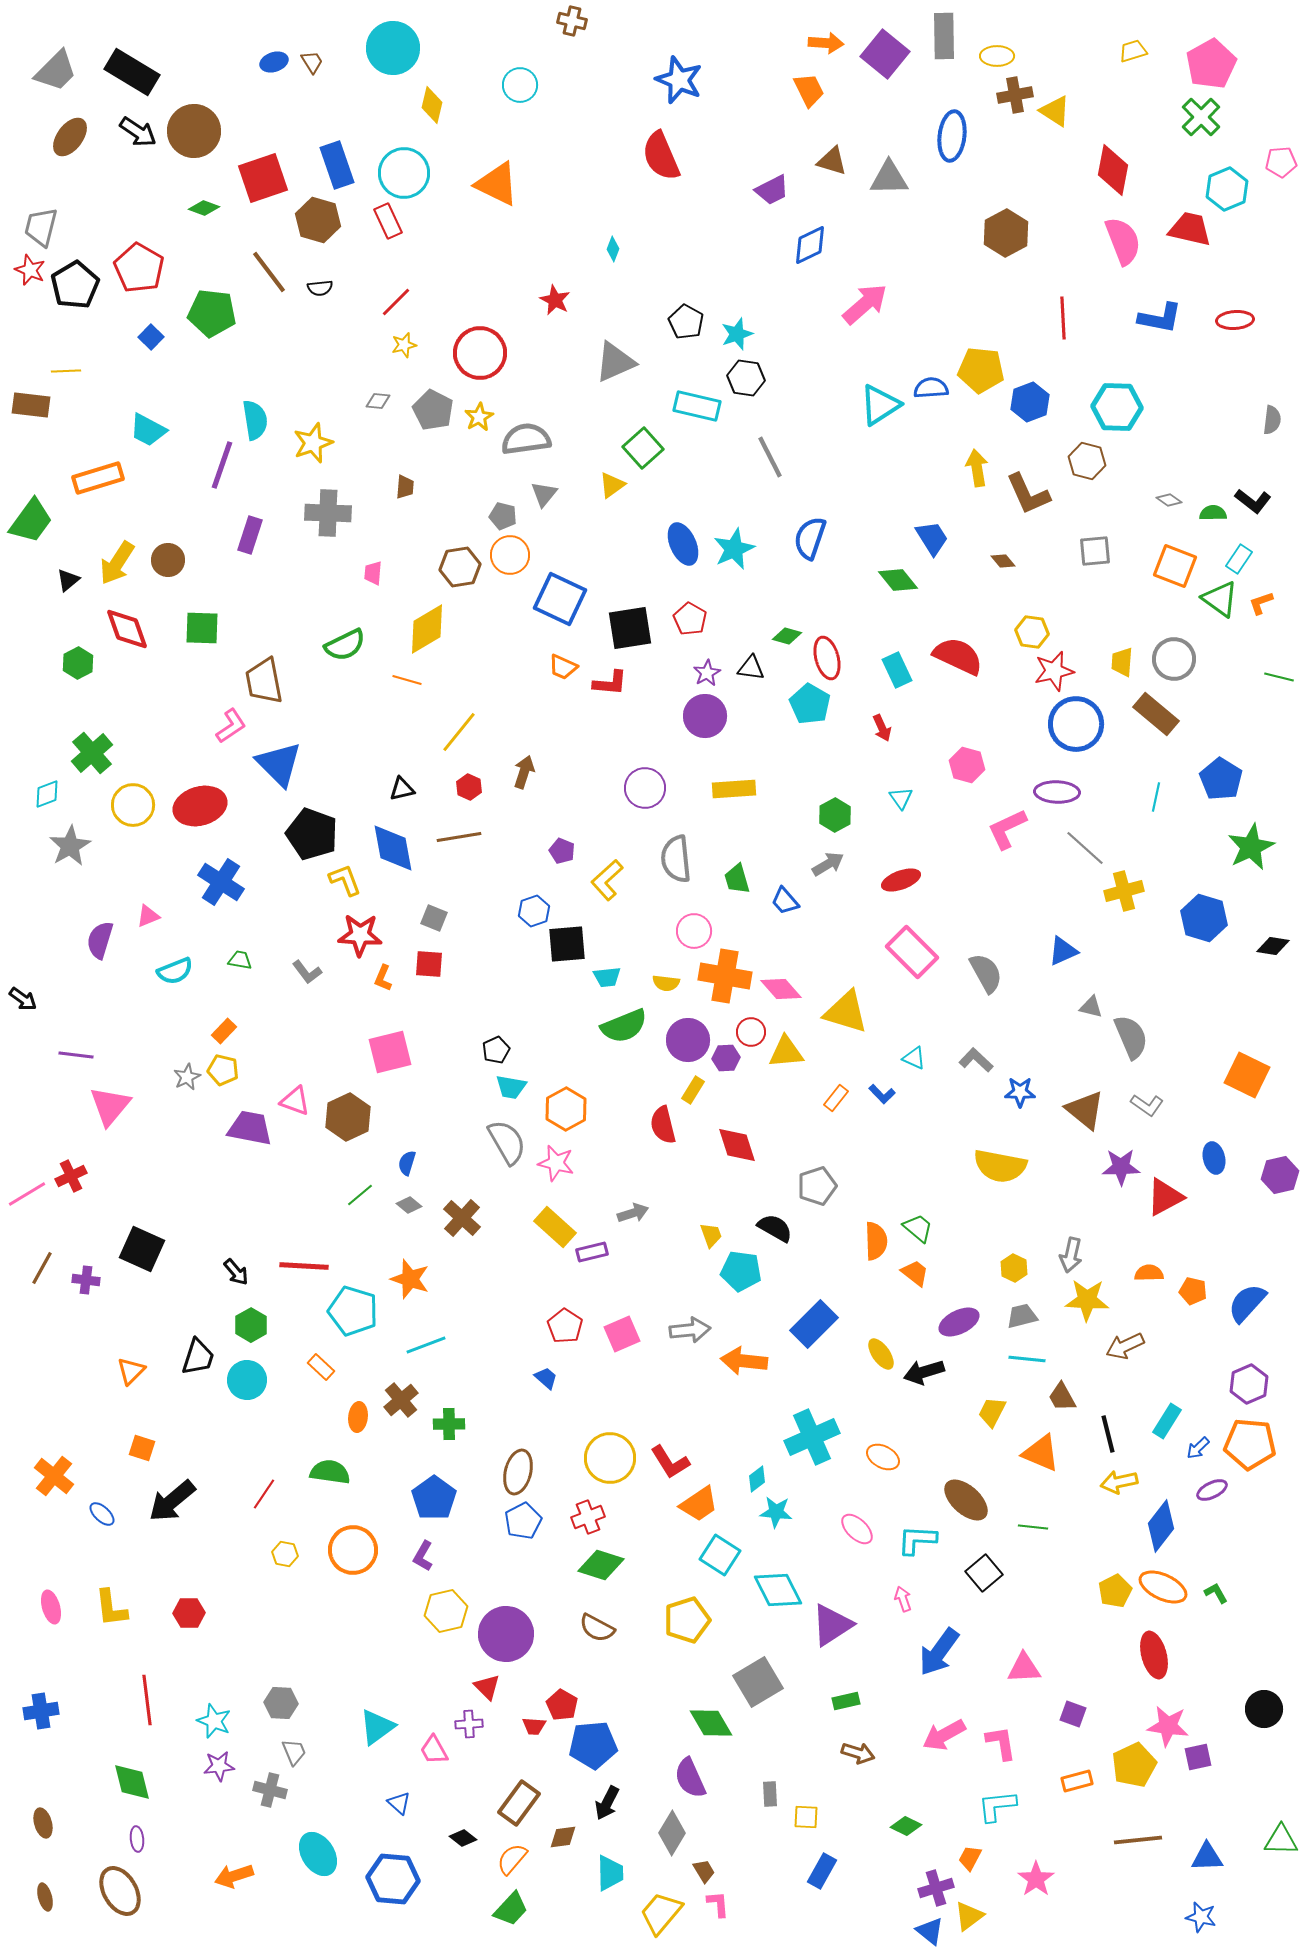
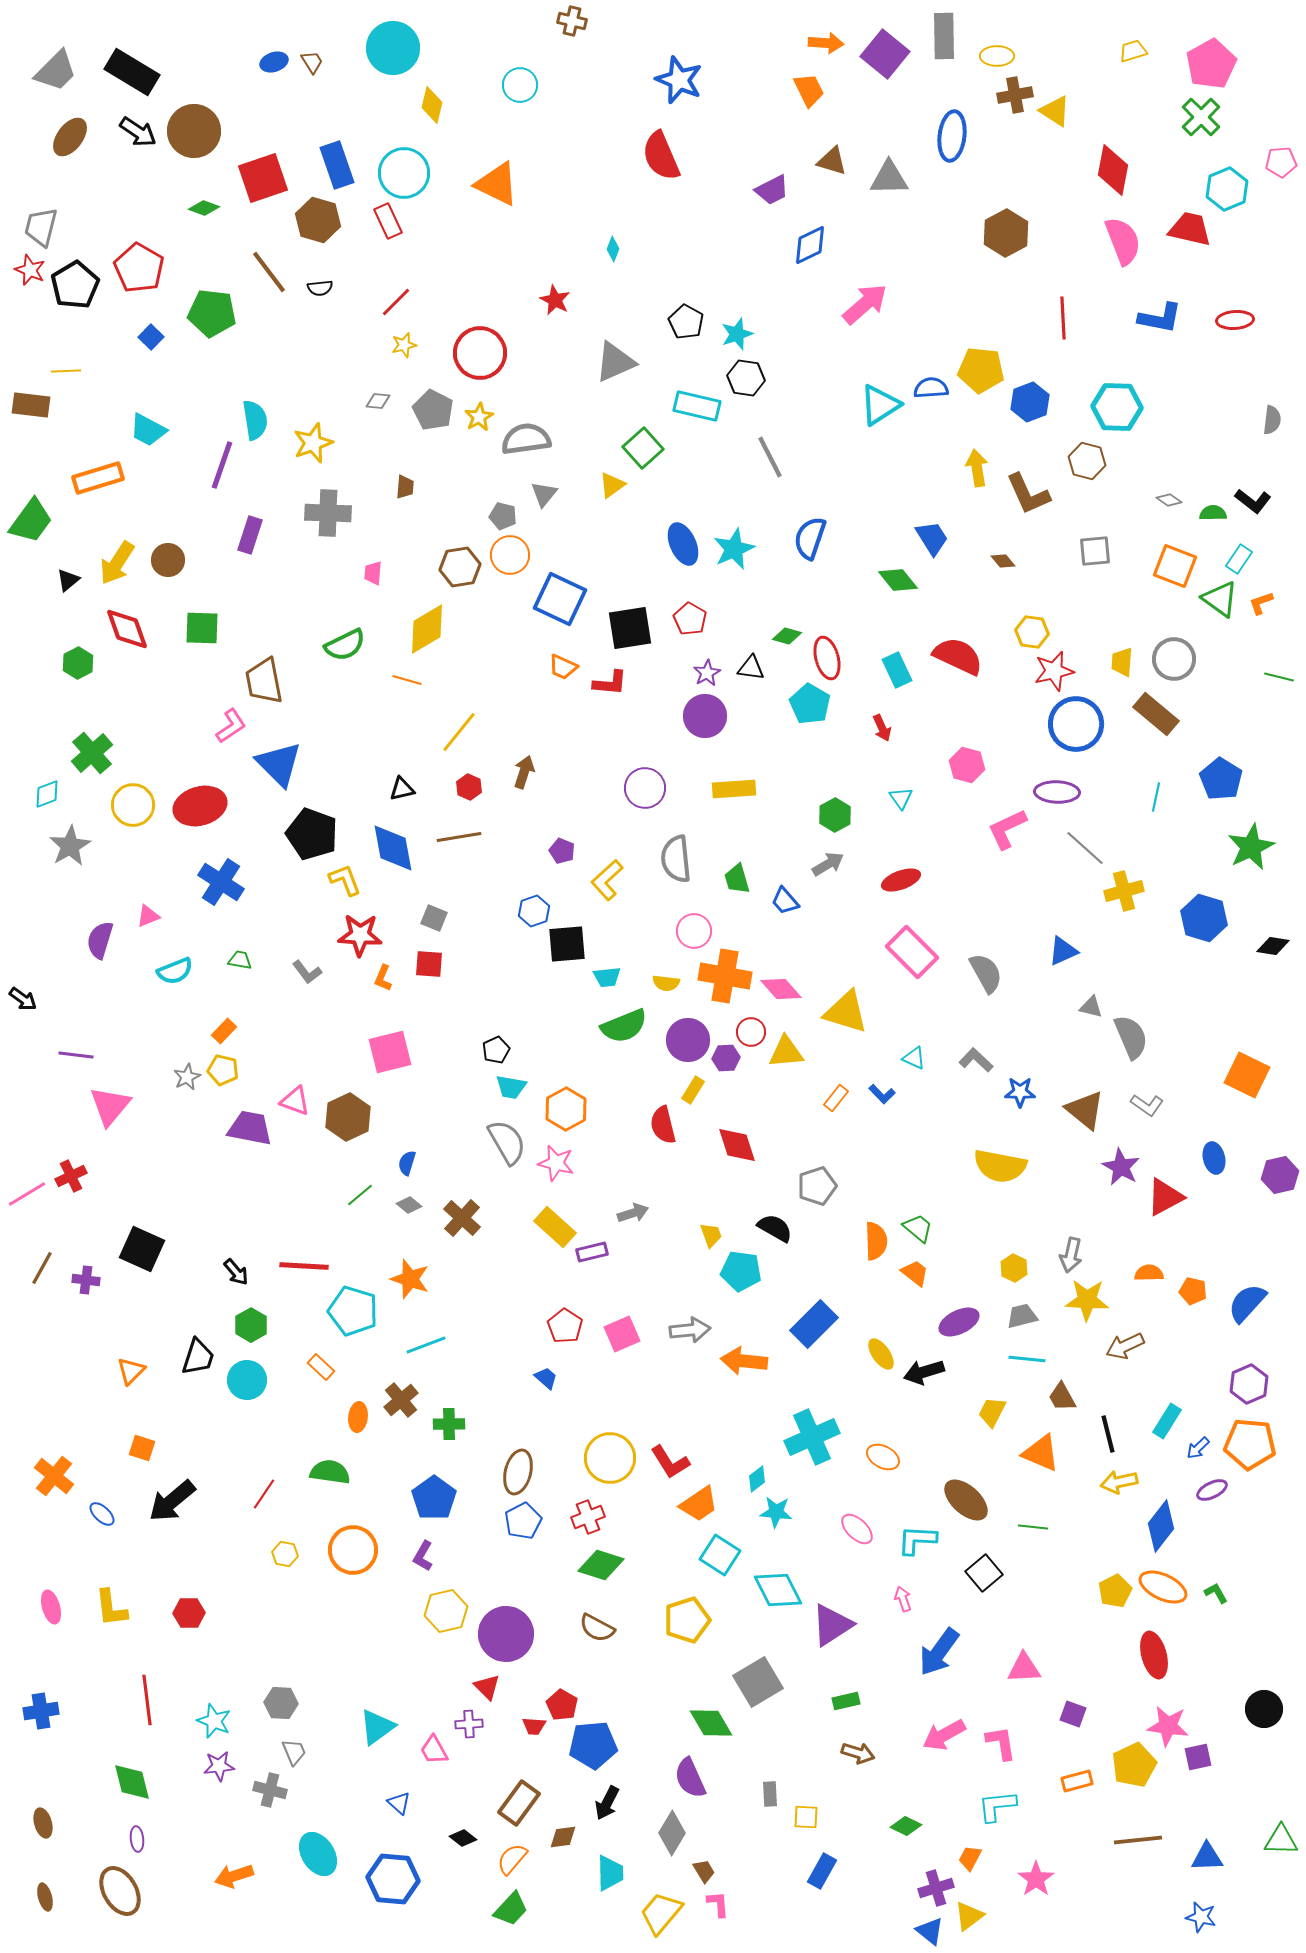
purple star at (1121, 1167): rotated 30 degrees clockwise
